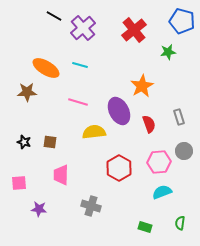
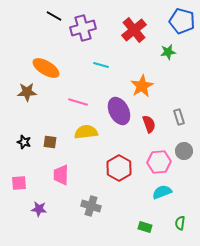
purple cross: rotated 25 degrees clockwise
cyan line: moved 21 px right
yellow semicircle: moved 8 px left
